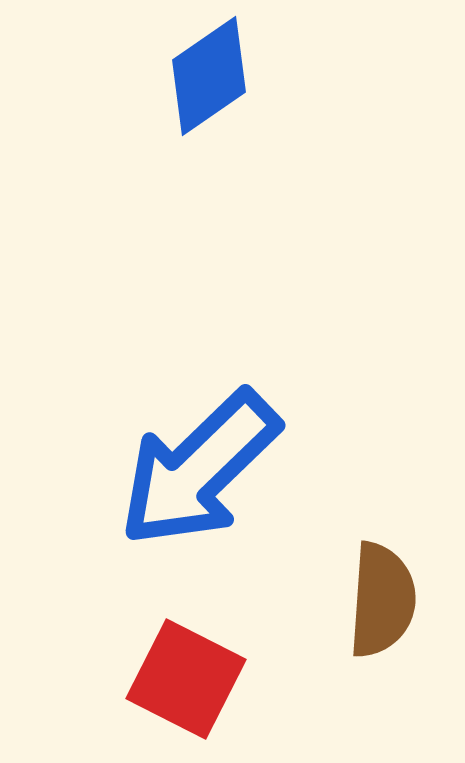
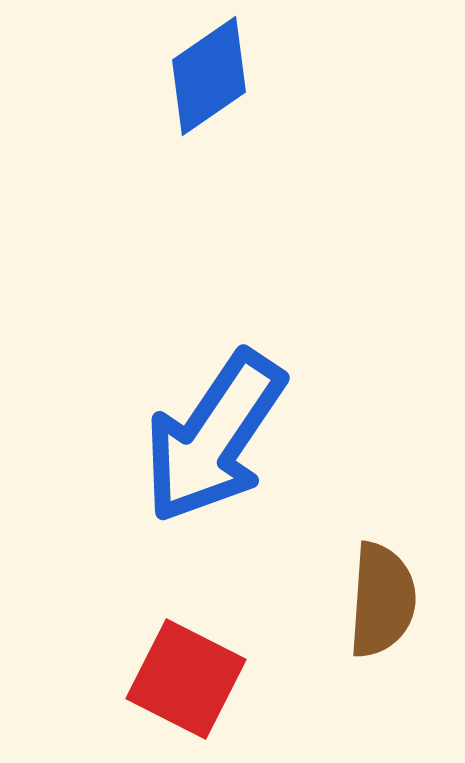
blue arrow: moved 15 px right, 32 px up; rotated 12 degrees counterclockwise
